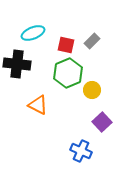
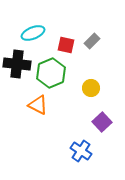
green hexagon: moved 17 px left
yellow circle: moved 1 px left, 2 px up
blue cross: rotated 10 degrees clockwise
